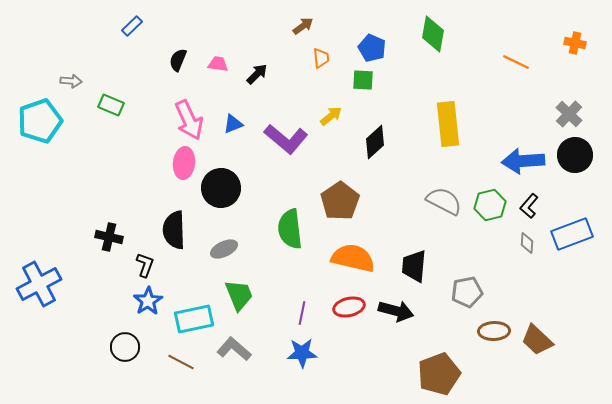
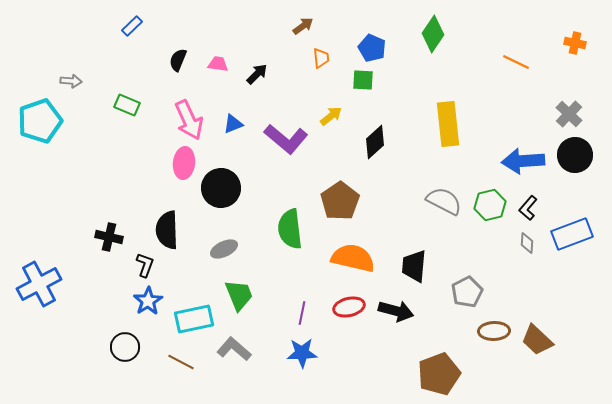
green diamond at (433, 34): rotated 24 degrees clockwise
green rectangle at (111, 105): moved 16 px right
black L-shape at (529, 206): moved 1 px left, 2 px down
black semicircle at (174, 230): moved 7 px left
gray pentagon at (467, 292): rotated 16 degrees counterclockwise
